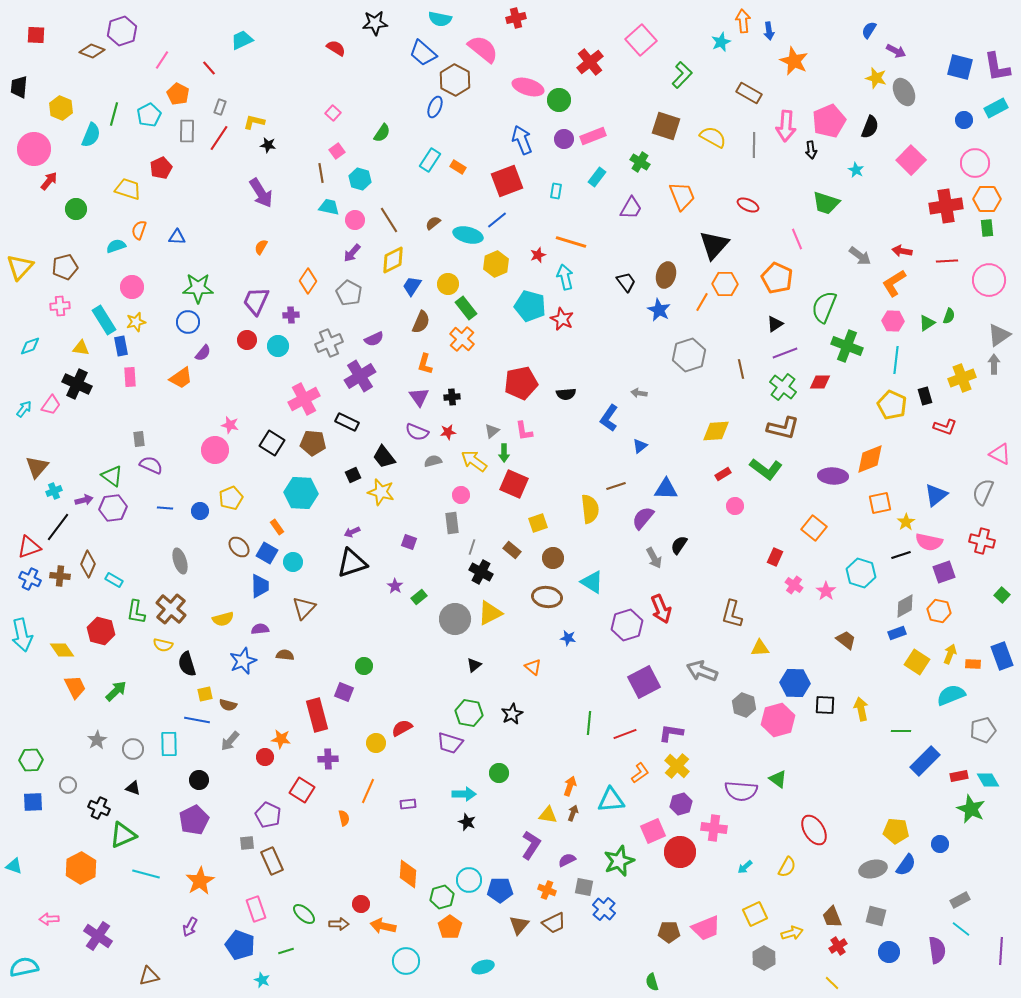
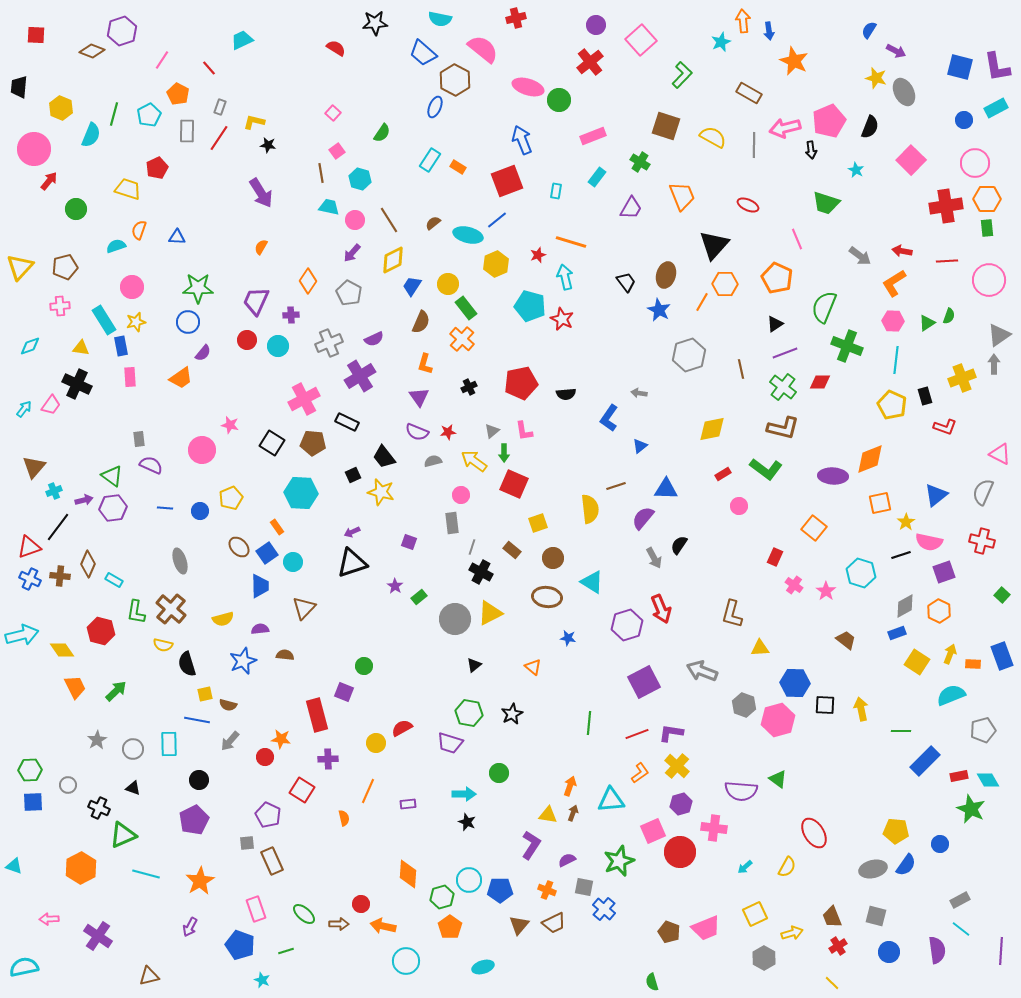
pink arrow at (786, 126): moved 1 px left, 2 px down; rotated 72 degrees clockwise
purple circle at (564, 139): moved 32 px right, 114 px up
red pentagon at (161, 168): moved 4 px left
black cross at (452, 397): moved 17 px right, 10 px up; rotated 21 degrees counterclockwise
yellow diamond at (716, 431): moved 4 px left, 2 px up; rotated 8 degrees counterclockwise
pink circle at (215, 450): moved 13 px left
brown triangle at (37, 467): moved 3 px left
pink circle at (735, 506): moved 4 px right
blue square at (267, 553): rotated 25 degrees clockwise
orange hexagon at (939, 611): rotated 15 degrees clockwise
cyan arrow at (22, 635): rotated 92 degrees counterclockwise
red line at (625, 734): moved 12 px right
green hexagon at (31, 760): moved 1 px left, 10 px down
red ellipse at (814, 830): moved 3 px down
brown pentagon at (669, 932): rotated 20 degrees clockwise
